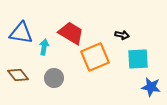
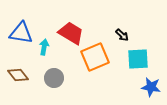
black arrow: rotated 32 degrees clockwise
